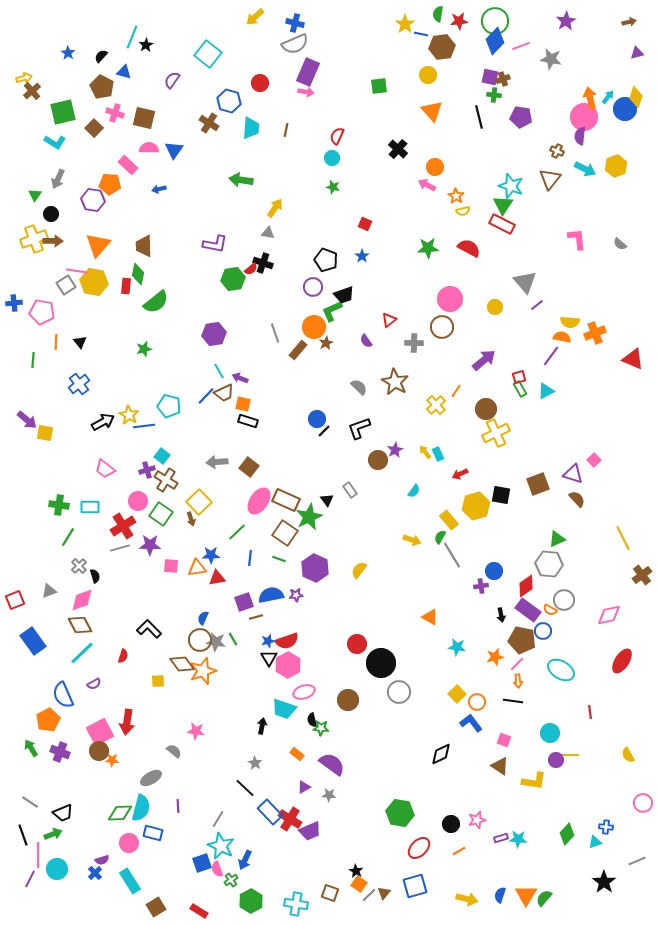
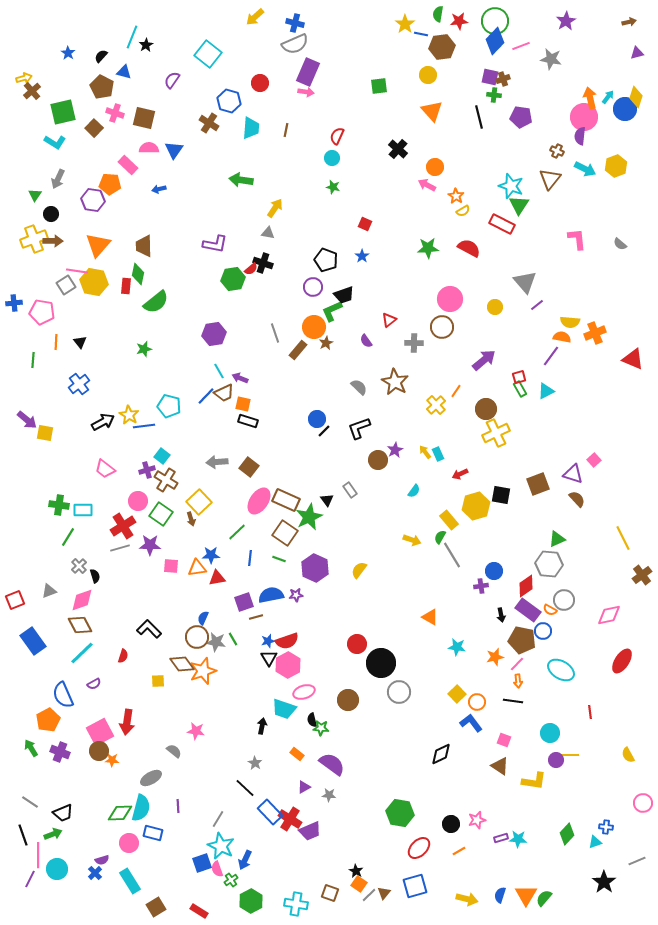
green triangle at (503, 205): moved 16 px right
yellow semicircle at (463, 211): rotated 16 degrees counterclockwise
cyan rectangle at (90, 507): moved 7 px left, 3 px down
brown circle at (200, 640): moved 3 px left, 3 px up
